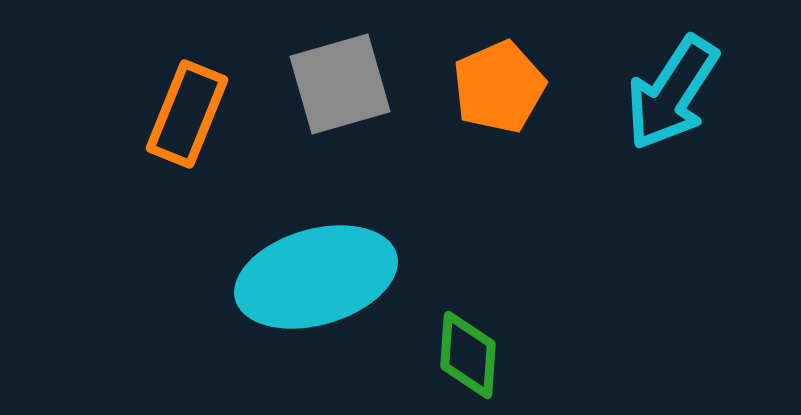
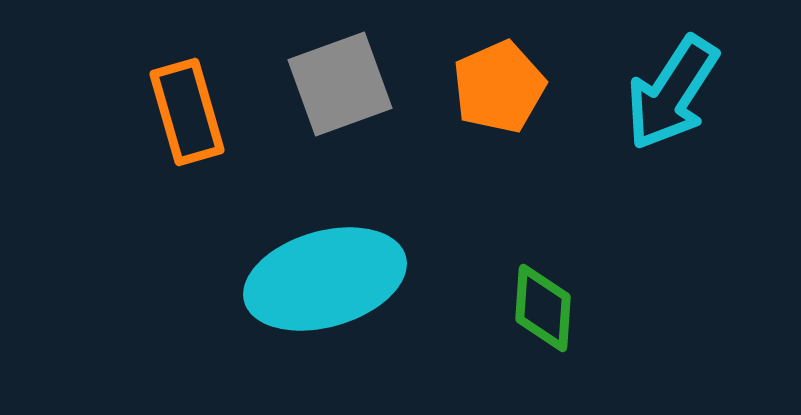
gray square: rotated 4 degrees counterclockwise
orange rectangle: moved 2 px up; rotated 38 degrees counterclockwise
cyan ellipse: moved 9 px right, 2 px down
green diamond: moved 75 px right, 47 px up
